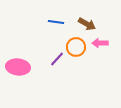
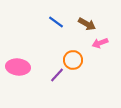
blue line: rotated 28 degrees clockwise
pink arrow: rotated 21 degrees counterclockwise
orange circle: moved 3 px left, 13 px down
purple line: moved 16 px down
